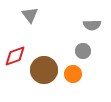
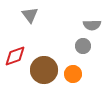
gray circle: moved 5 px up
